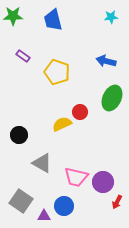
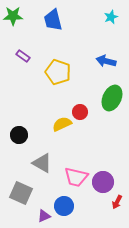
cyan star: rotated 16 degrees counterclockwise
yellow pentagon: moved 1 px right
gray square: moved 8 px up; rotated 10 degrees counterclockwise
purple triangle: rotated 24 degrees counterclockwise
